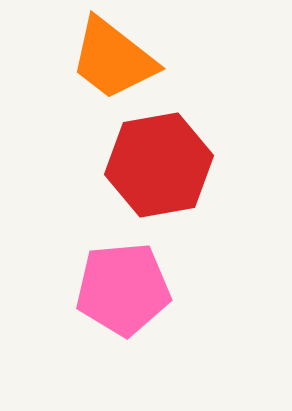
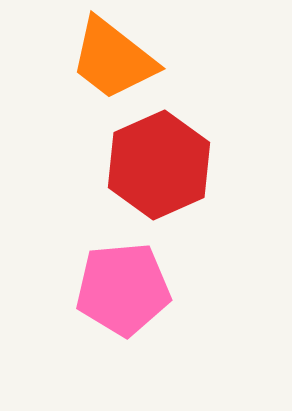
red hexagon: rotated 14 degrees counterclockwise
